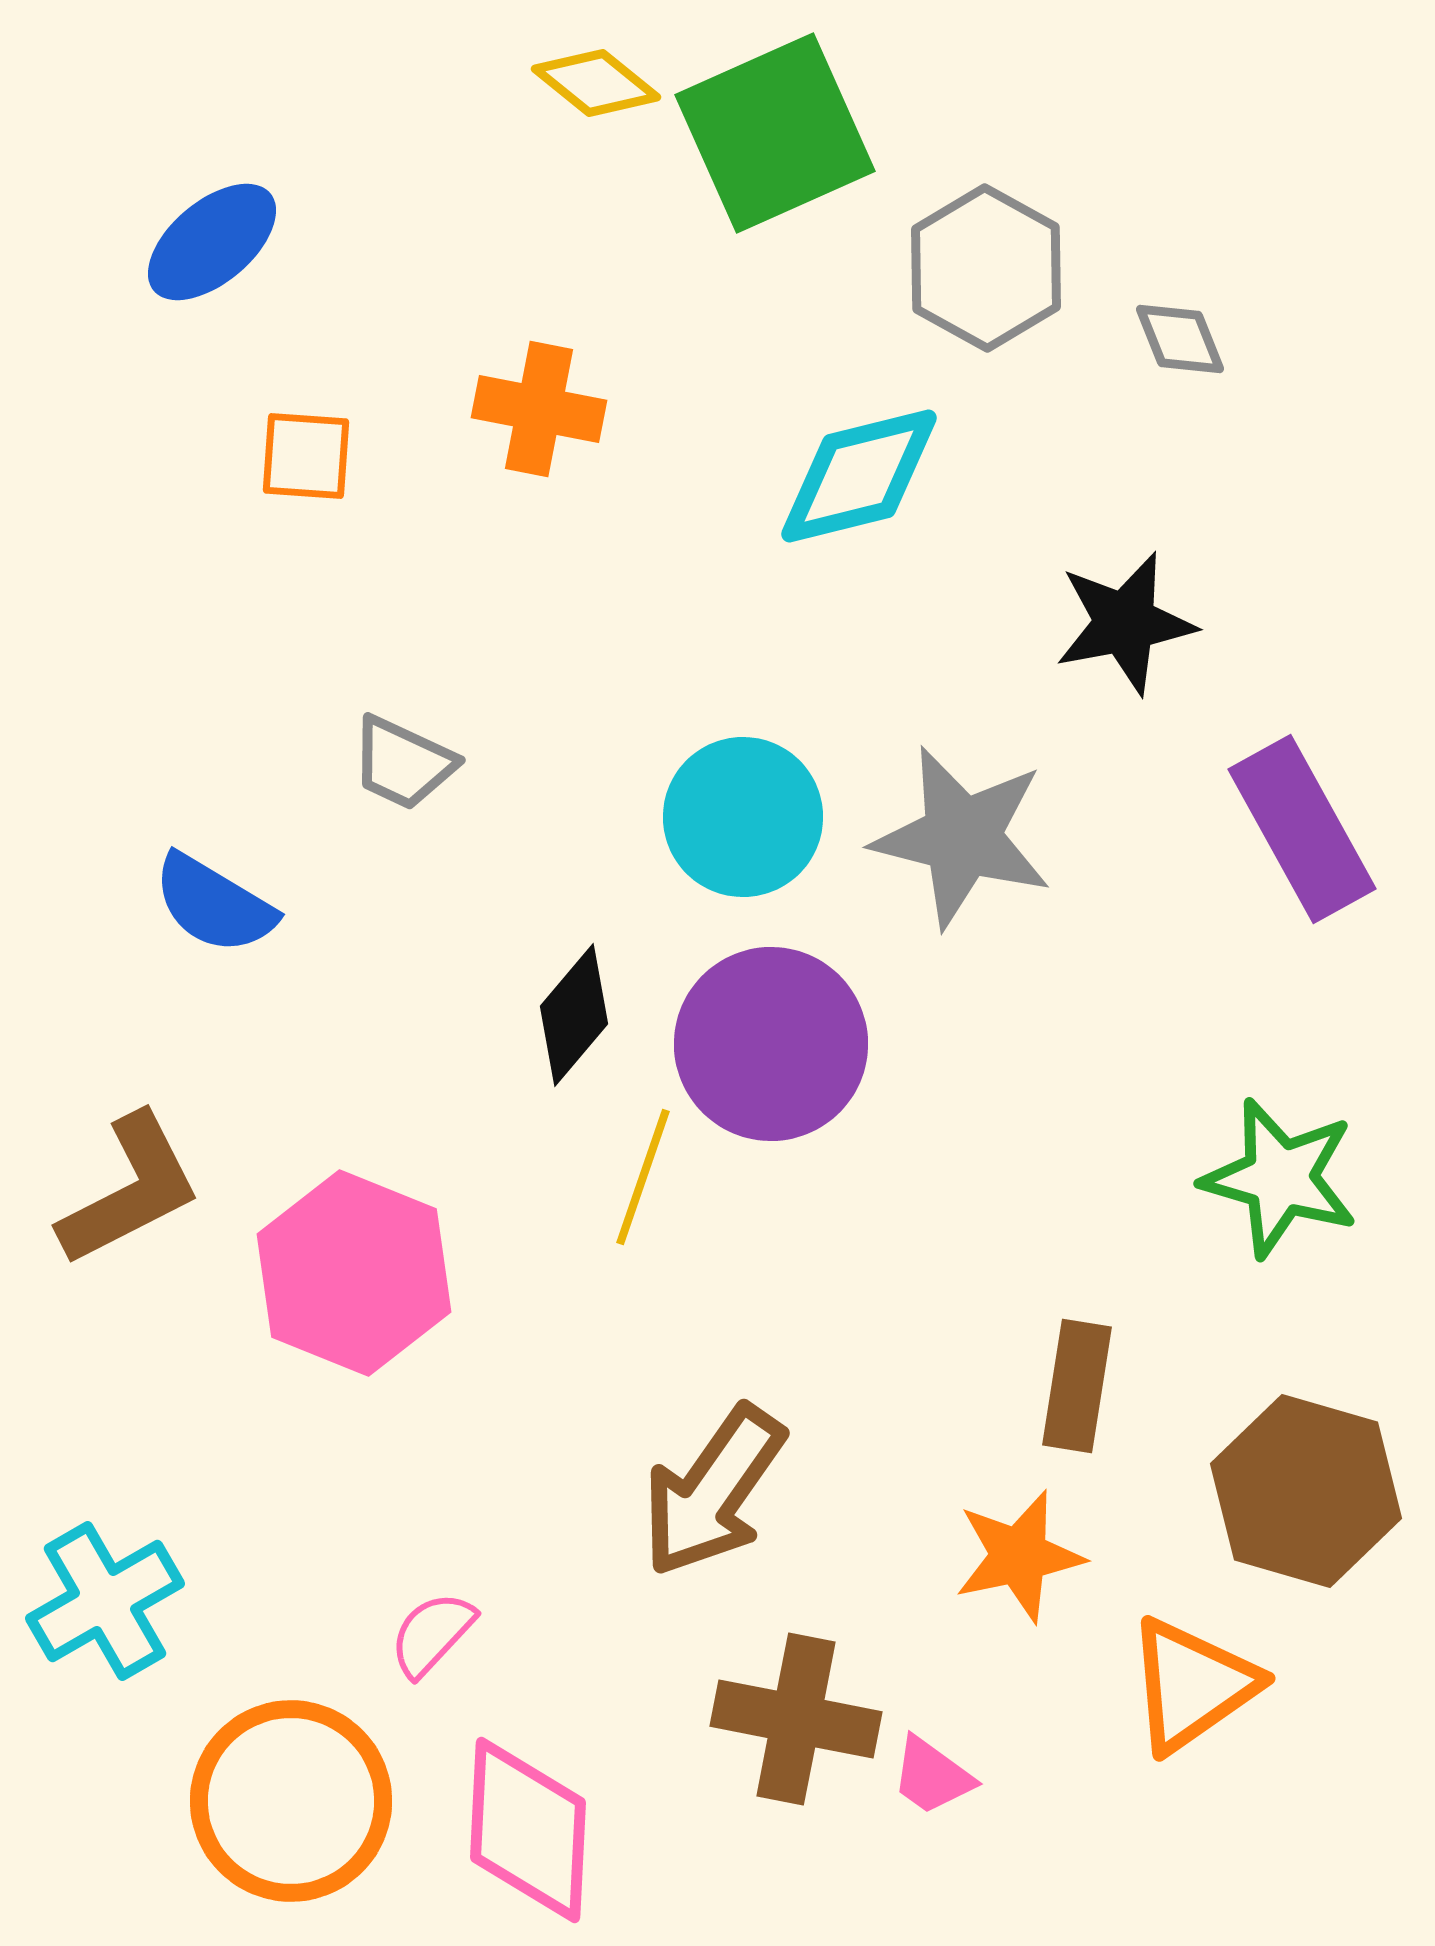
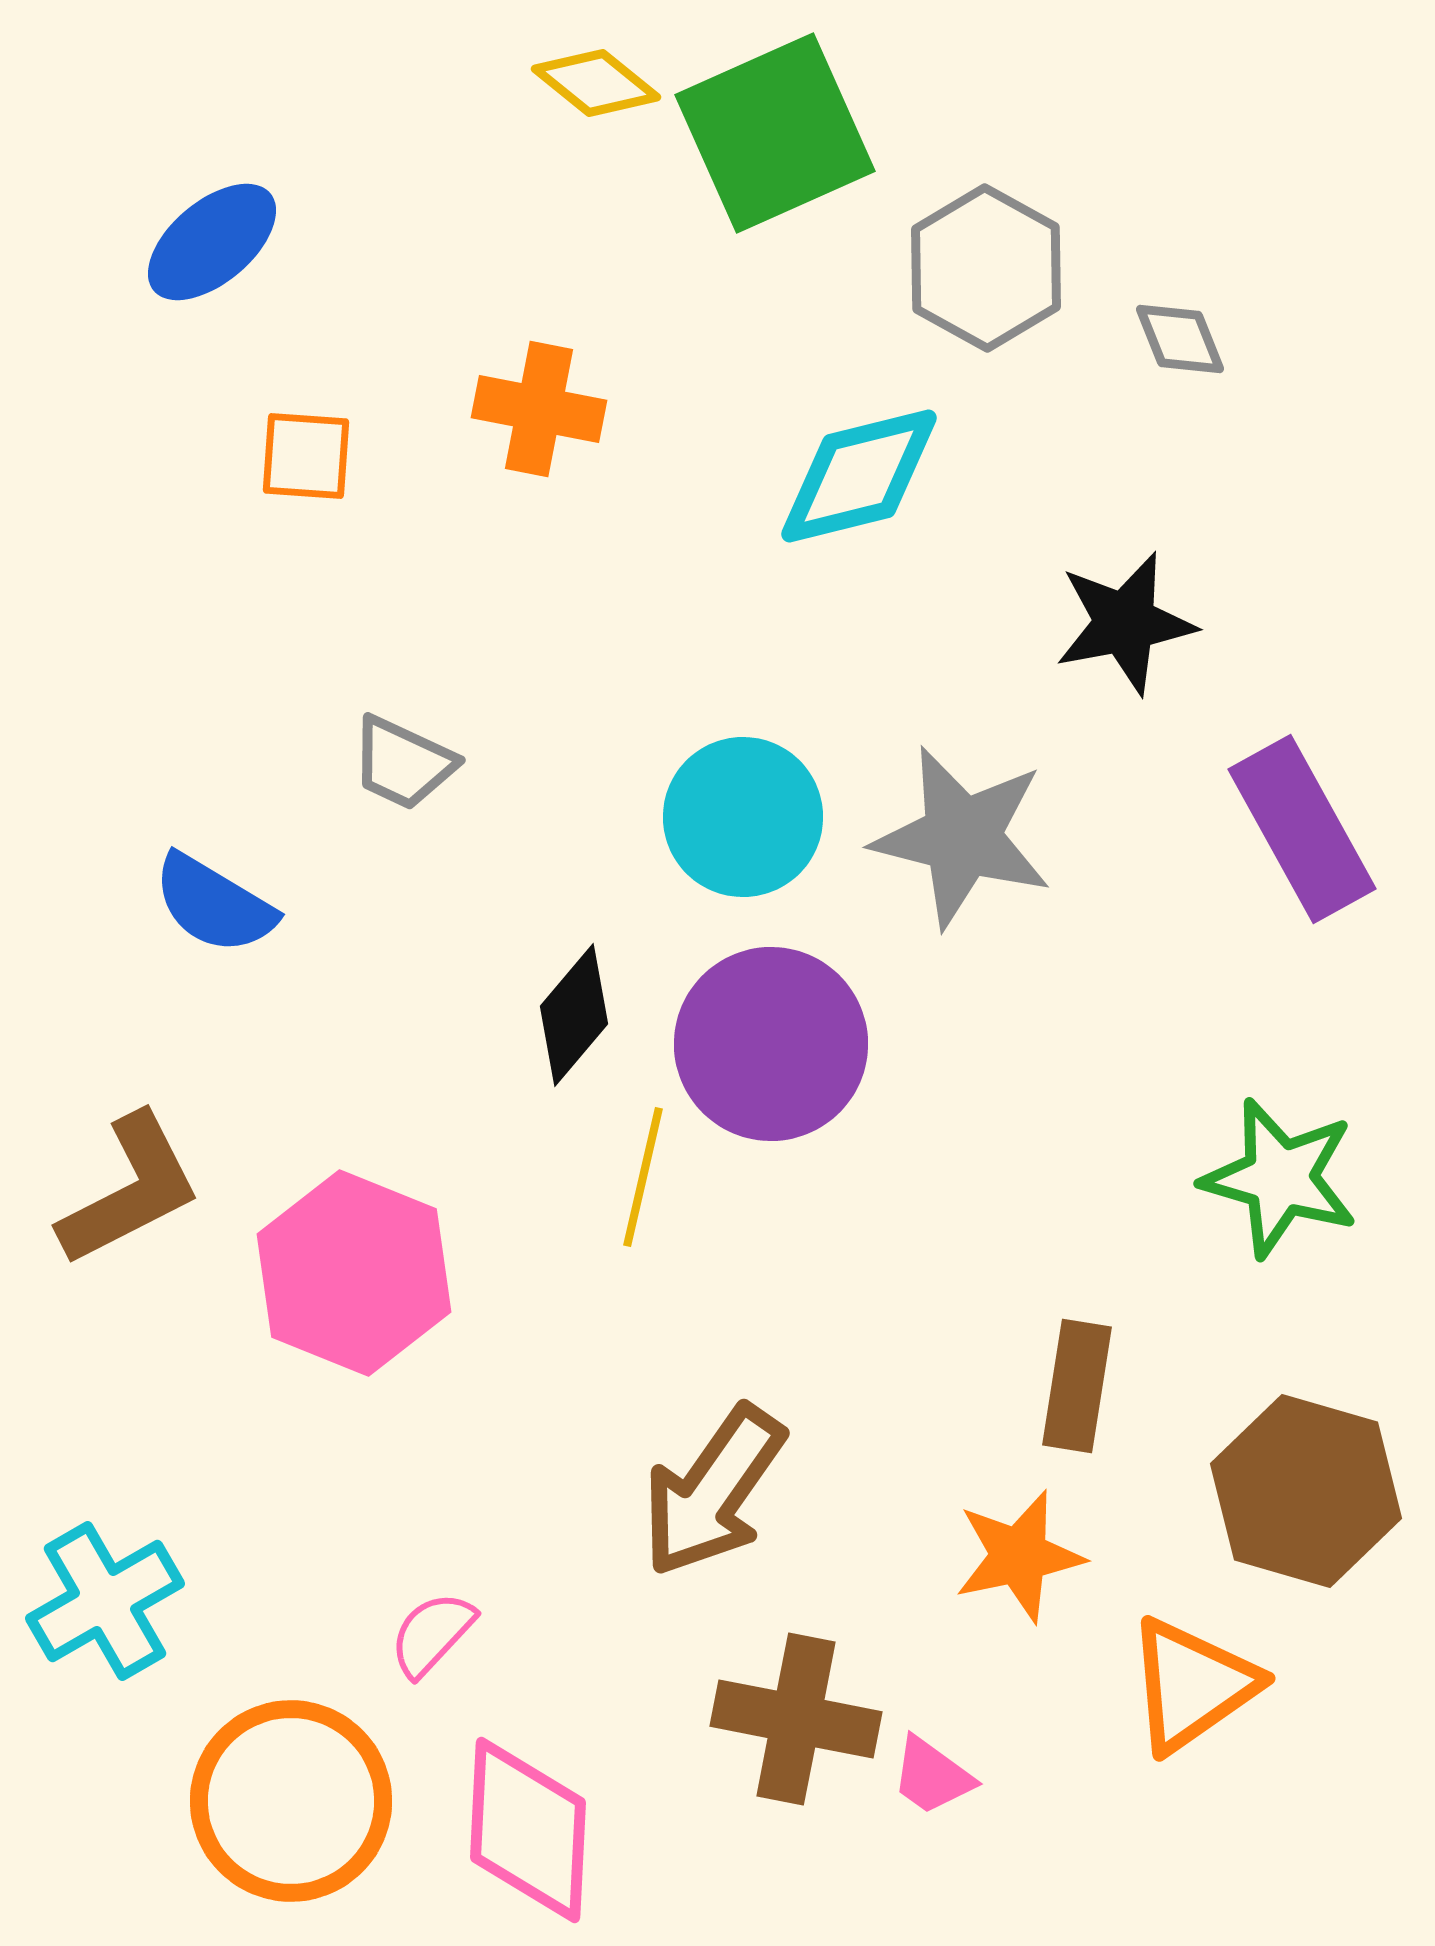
yellow line: rotated 6 degrees counterclockwise
